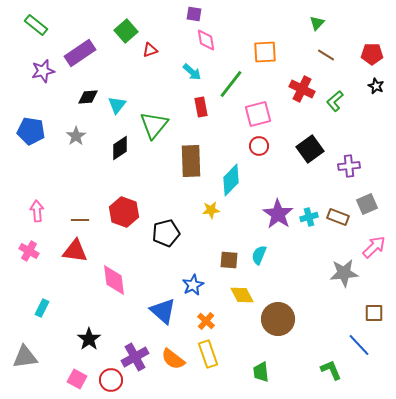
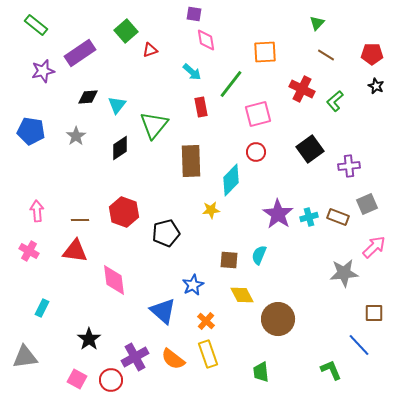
red circle at (259, 146): moved 3 px left, 6 px down
